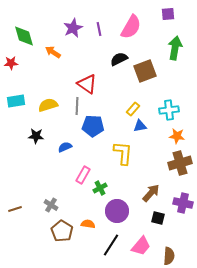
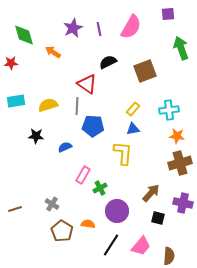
green diamond: moved 1 px up
green arrow: moved 6 px right; rotated 30 degrees counterclockwise
black semicircle: moved 11 px left, 3 px down
blue triangle: moved 7 px left, 3 px down
gray cross: moved 1 px right, 1 px up
